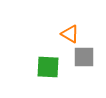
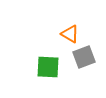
gray square: rotated 20 degrees counterclockwise
